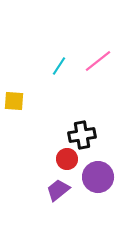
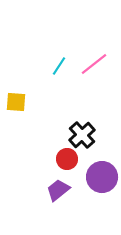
pink line: moved 4 px left, 3 px down
yellow square: moved 2 px right, 1 px down
black cross: rotated 32 degrees counterclockwise
purple circle: moved 4 px right
